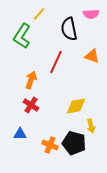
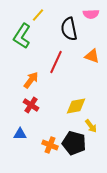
yellow line: moved 1 px left, 1 px down
orange arrow: rotated 18 degrees clockwise
yellow arrow: rotated 24 degrees counterclockwise
